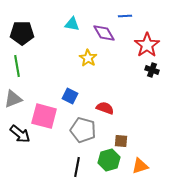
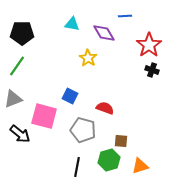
red star: moved 2 px right
green line: rotated 45 degrees clockwise
